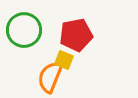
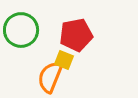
green circle: moved 3 px left
